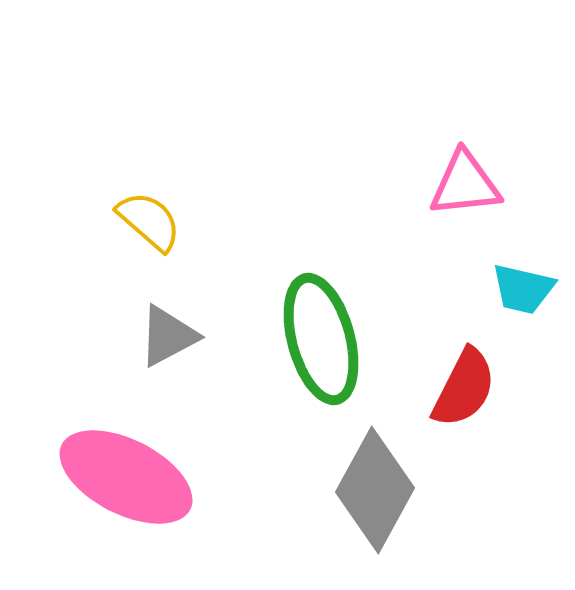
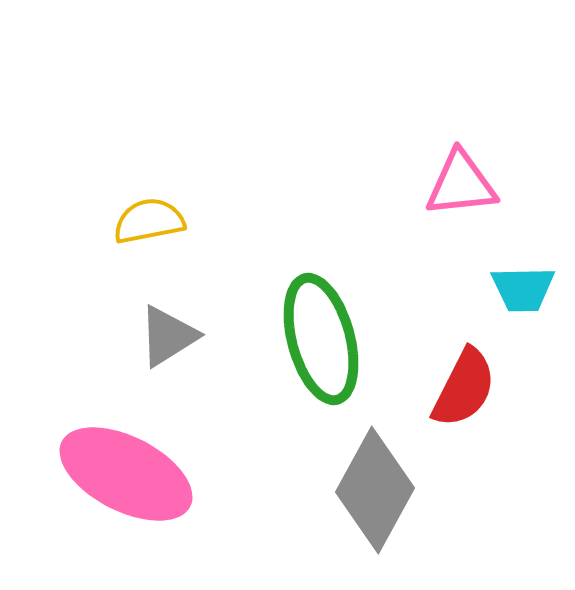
pink triangle: moved 4 px left
yellow semicircle: rotated 52 degrees counterclockwise
cyan trapezoid: rotated 14 degrees counterclockwise
gray triangle: rotated 4 degrees counterclockwise
pink ellipse: moved 3 px up
